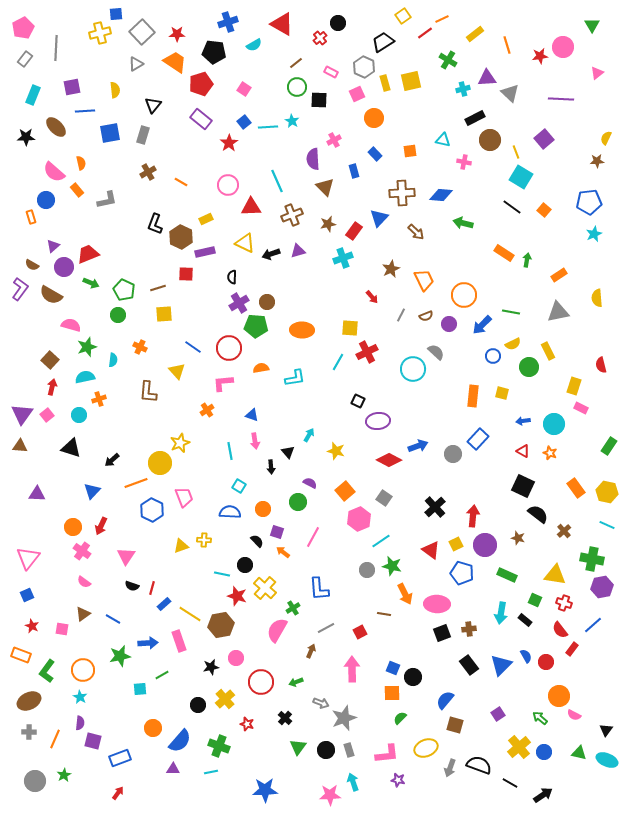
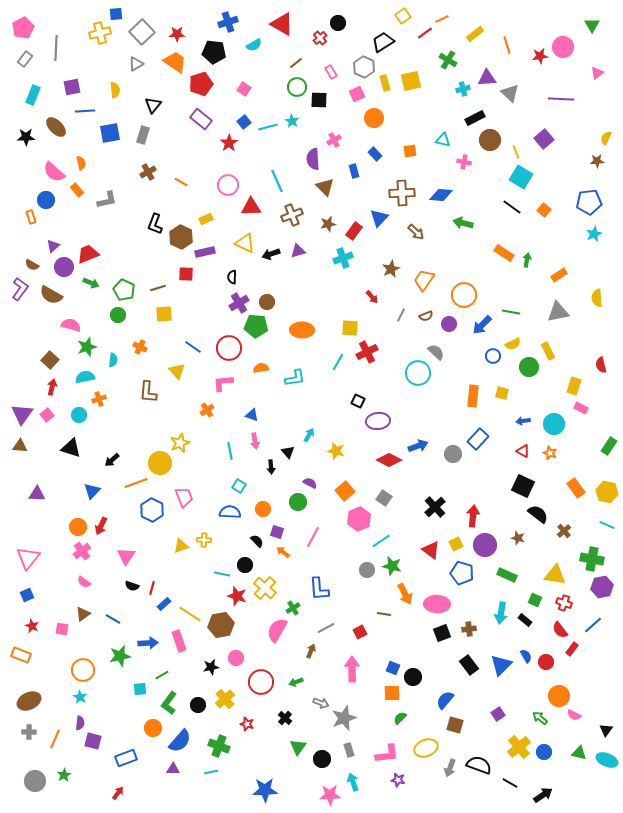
pink rectangle at (331, 72): rotated 32 degrees clockwise
cyan line at (268, 127): rotated 12 degrees counterclockwise
orange trapezoid at (424, 280): rotated 120 degrees counterclockwise
cyan circle at (413, 369): moved 5 px right, 4 px down
orange circle at (73, 527): moved 5 px right
pink cross at (82, 551): rotated 18 degrees clockwise
green L-shape at (47, 671): moved 122 px right, 32 px down
black circle at (326, 750): moved 4 px left, 9 px down
blue rectangle at (120, 758): moved 6 px right
